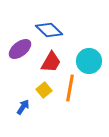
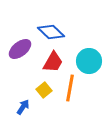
blue diamond: moved 2 px right, 2 px down
red trapezoid: moved 2 px right
